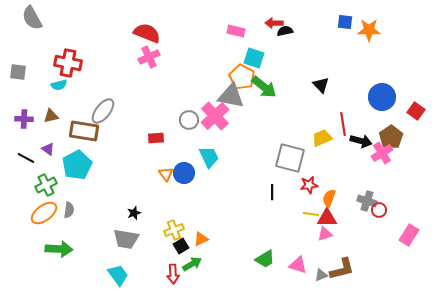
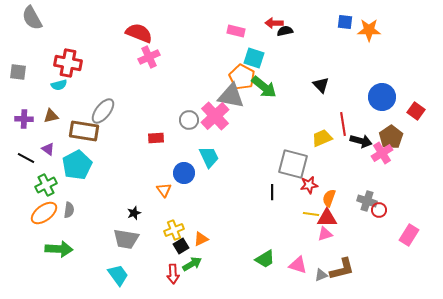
red semicircle at (147, 33): moved 8 px left
gray square at (290, 158): moved 3 px right, 6 px down
orange triangle at (166, 174): moved 2 px left, 16 px down
